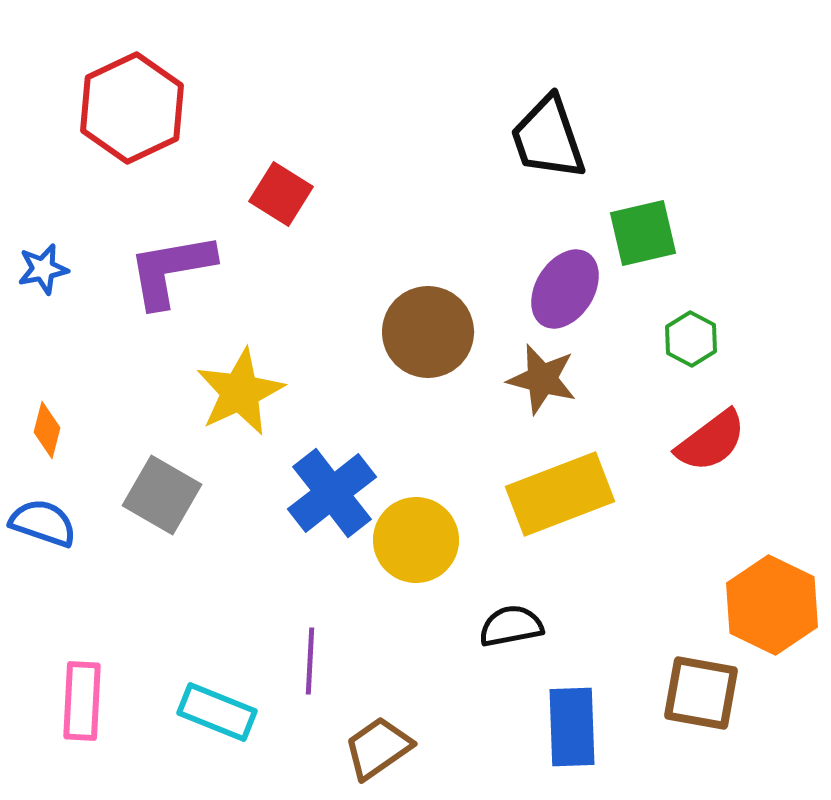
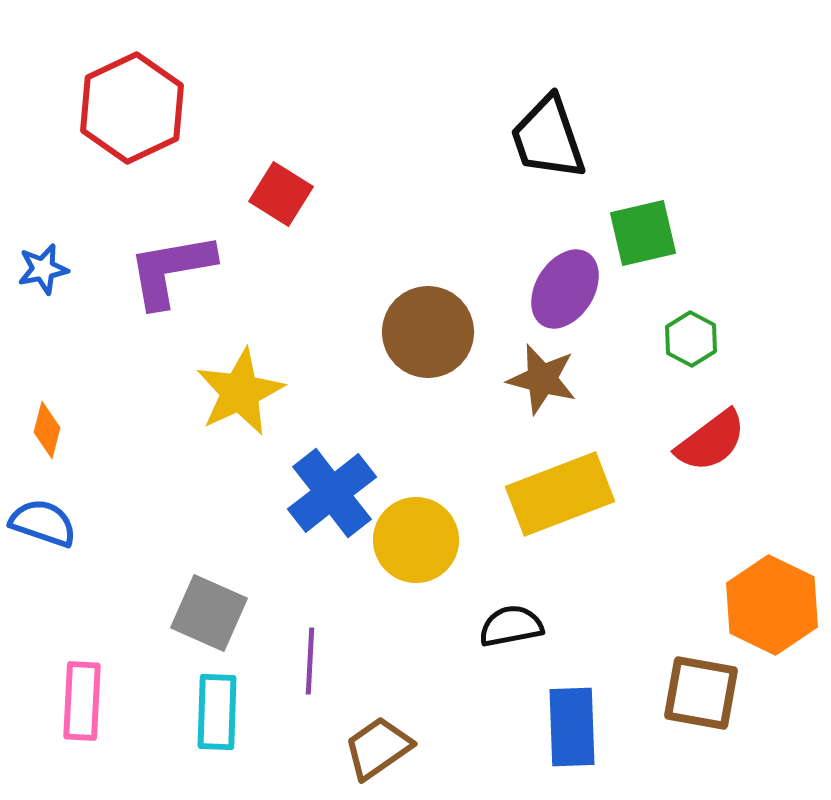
gray square: moved 47 px right, 118 px down; rotated 6 degrees counterclockwise
cyan rectangle: rotated 70 degrees clockwise
